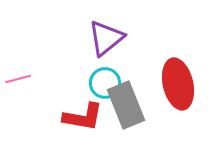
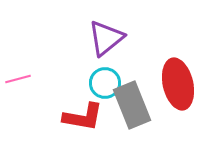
gray rectangle: moved 6 px right
